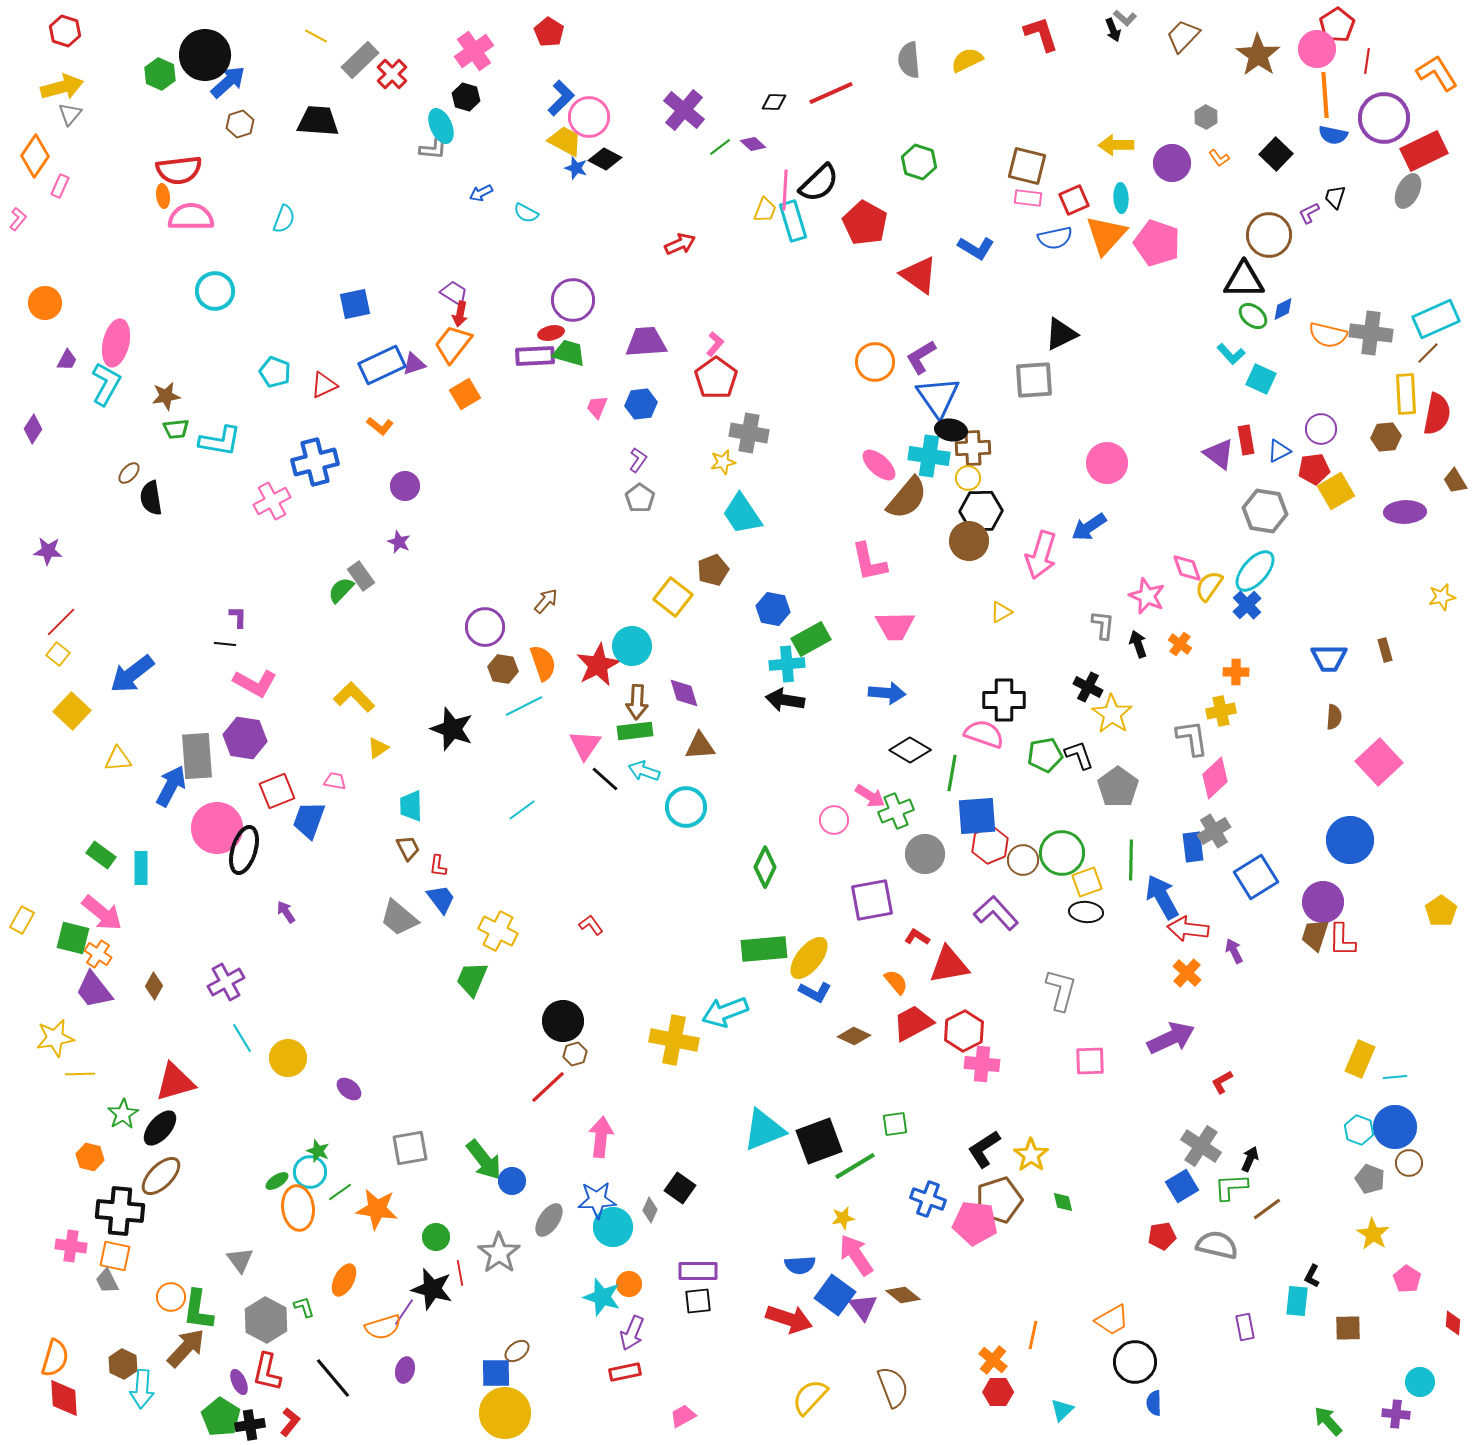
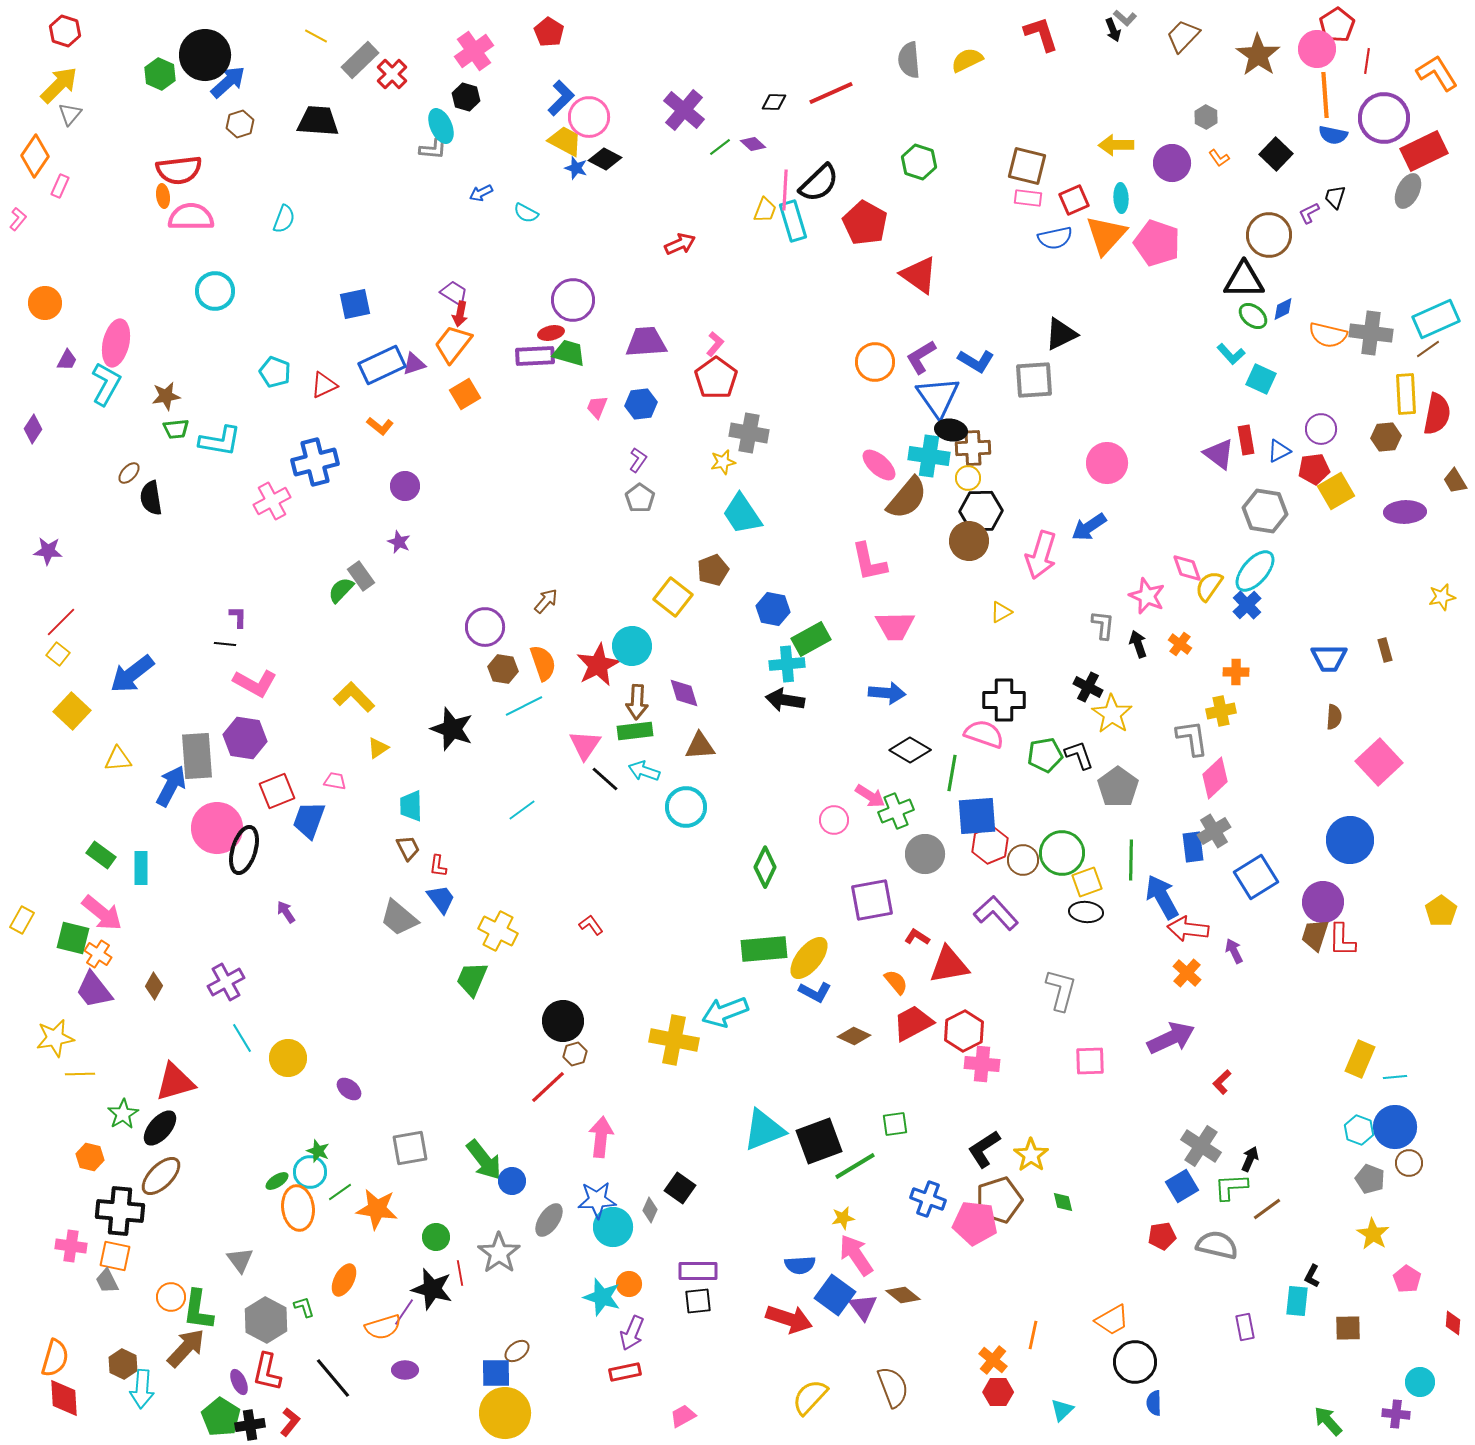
yellow arrow at (62, 87): moved 3 px left, 2 px up; rotated 30 degrees counterclockwise
blue L-shape at (976, 248): moved 113 px down
brown line at (1428, 353): moved 4 px up; rotated 10 degrees clockwise
red L-shape at (1222, 1082): rotated 15 degrees counterclockwise
purple ellipse at (405, 1370): rotated 75 degrees clockwise
